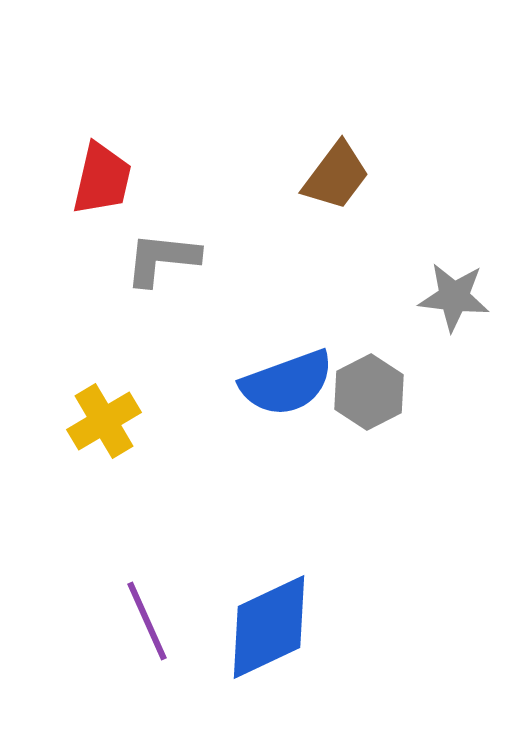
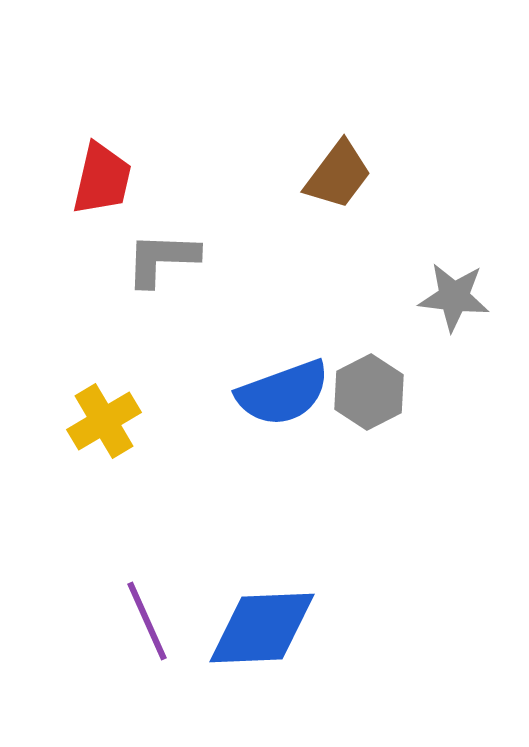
brown trapezoid: moved 2 px right, 1 px up
gray L-shape: rotated 4 degrees counterclockwise
blue semicircle: moved 4 px left, 10 px down
blue diamond: moved 7 px left, 1 px down; rotated 23 degrees clockwise
